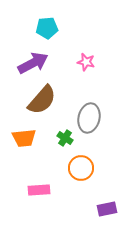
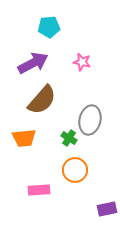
cyan pentagon: moved 2 px right, 1 px up
pink star: moved 4 px left
gray ellipse: moved 1 px right, 2 px down
green cross: moved 4 px right
orange circle: moved 6 px left, 2 px down
